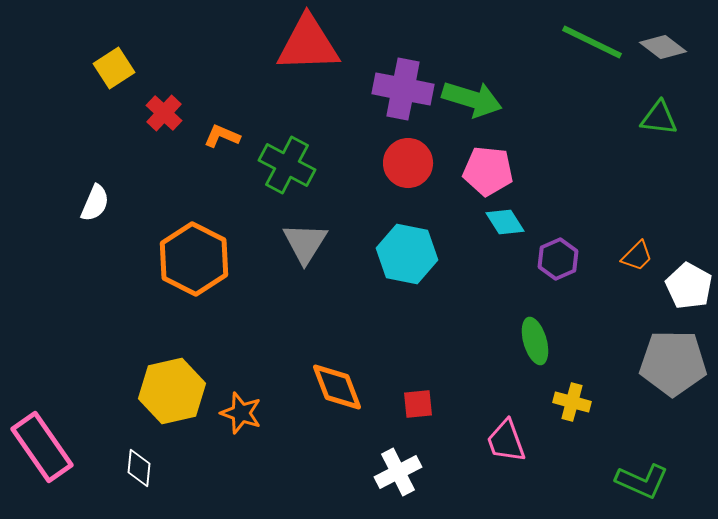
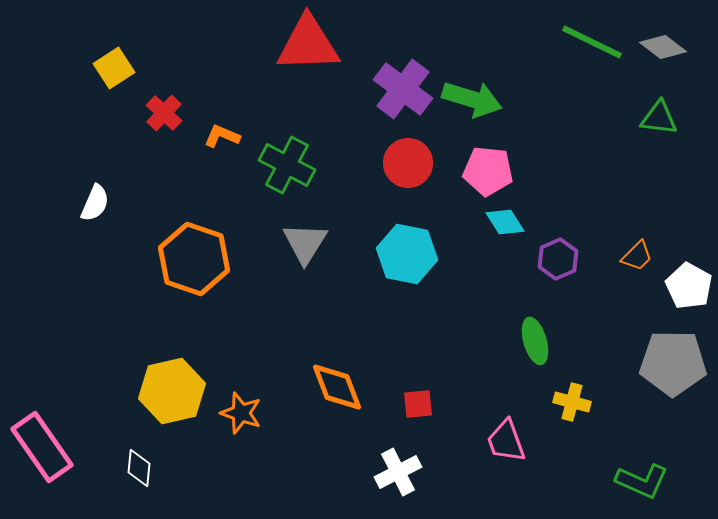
purple cross: rotated 26 degrees clockwise
orange hexagon: rotated 8 degrees counterclockwise
